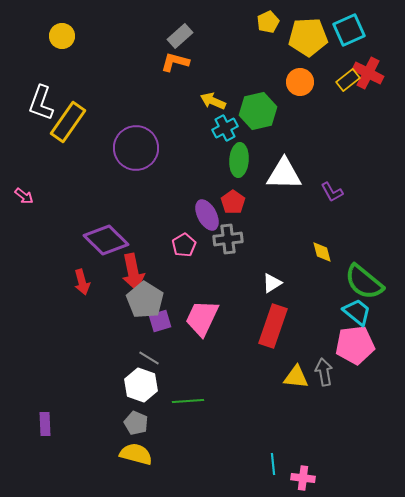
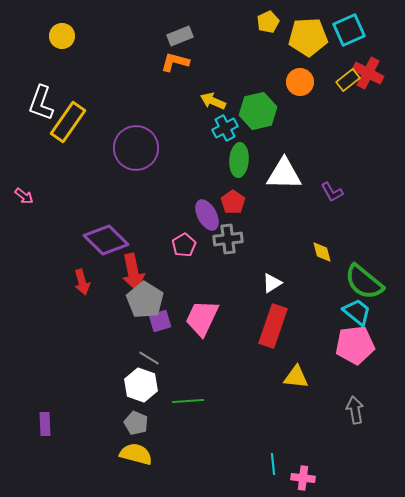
gray rectangle at (180, 36): rotated 20 degrees clockwise
gray arrow at (324, 372): moved 31 px right, 38 px down
